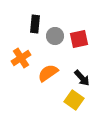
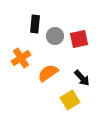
yellow square: moved 4 px left; rotated 24 degrees clockwise
